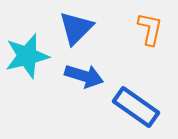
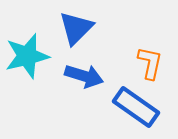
orange L-shape: moved 34 px down
